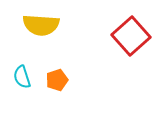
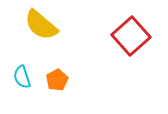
yellow semicircle: rotated 36 degrees clockwise
orange pentagon: rotated 10 degrees counterclockwise
